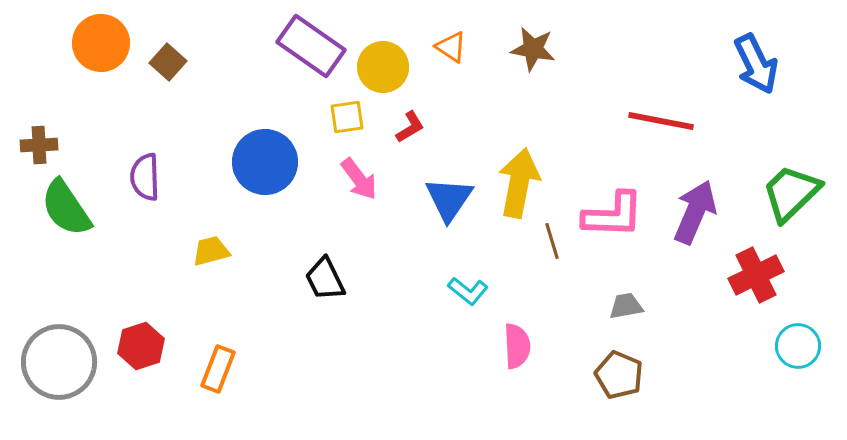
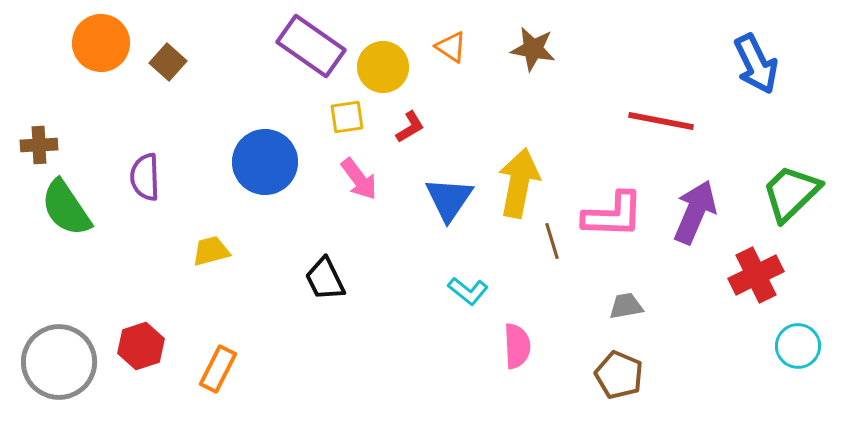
orange rectangle: rotated 6 degrees clockwise
